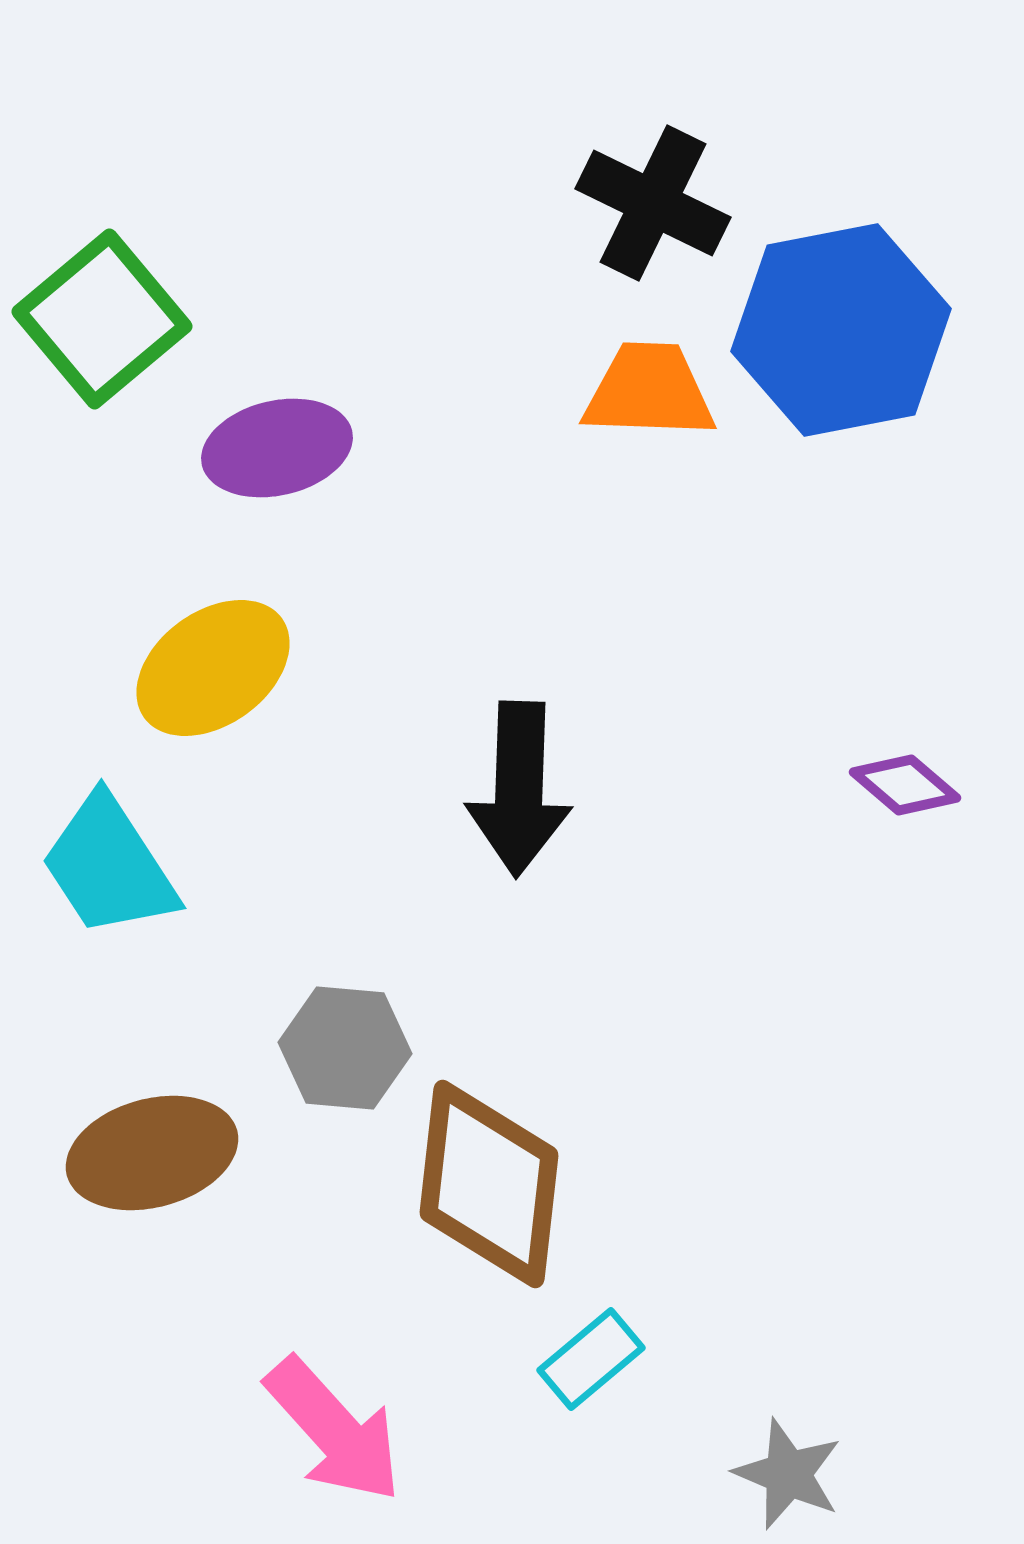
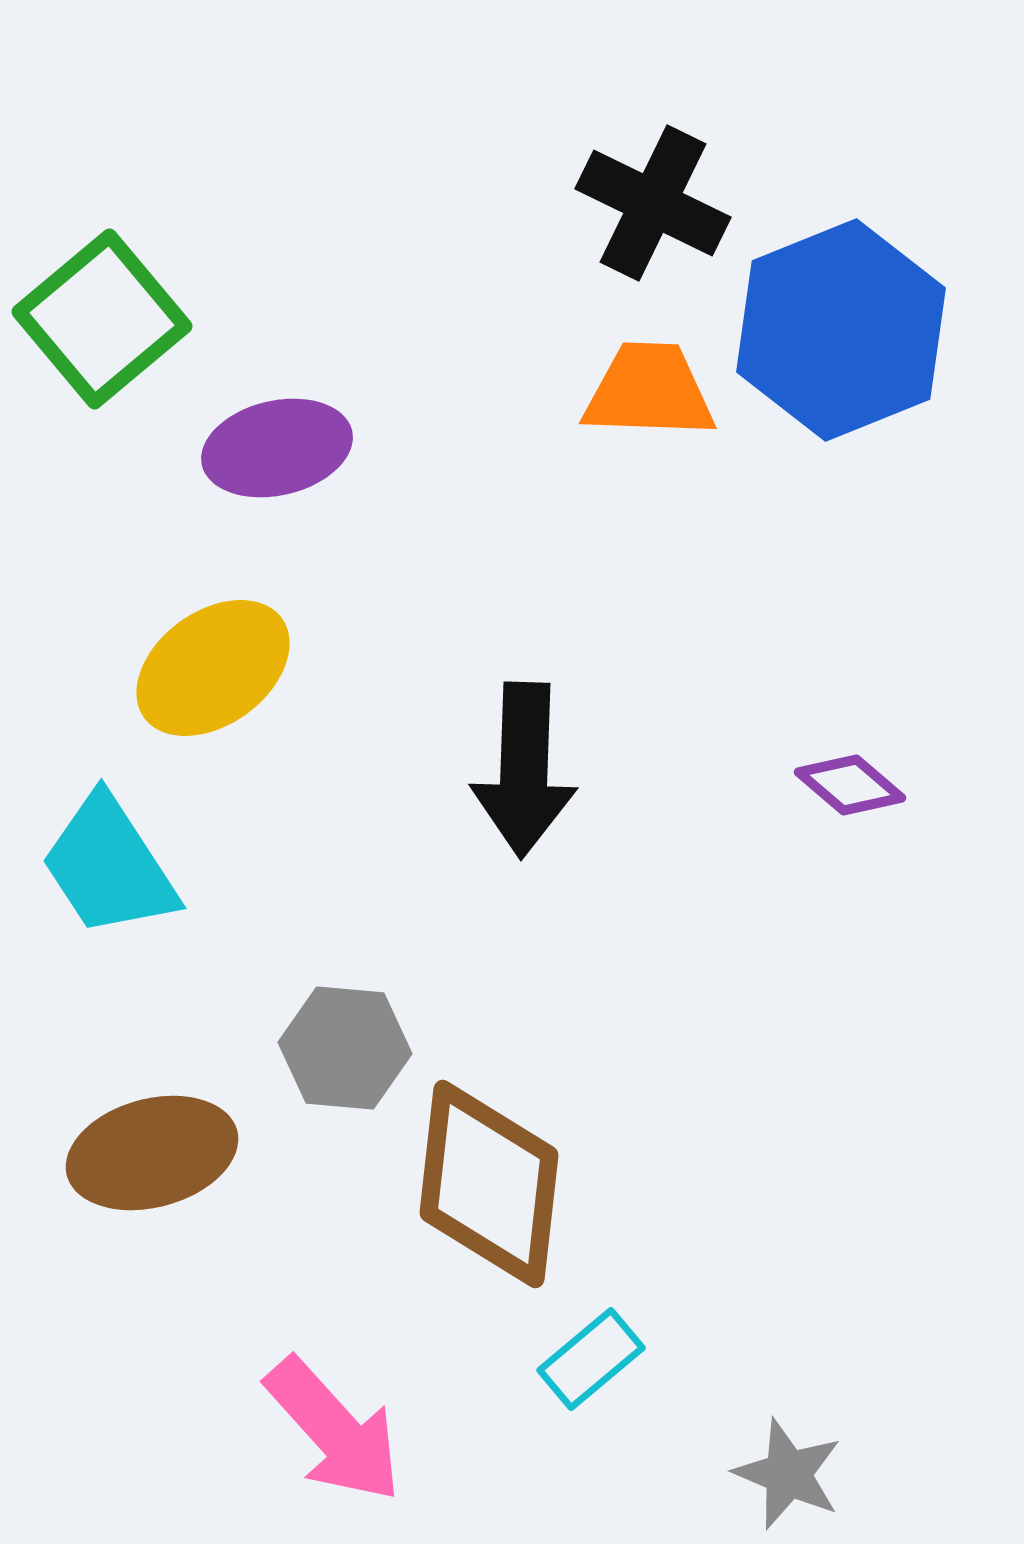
blue hexagon: rotated 11 degrees counterclockwise
purple diamond: moved 55 px left
black arrow: moved 5 px right, 19 px up
